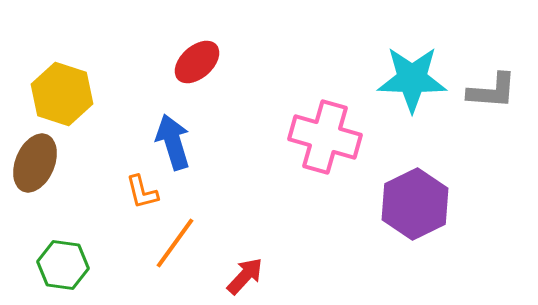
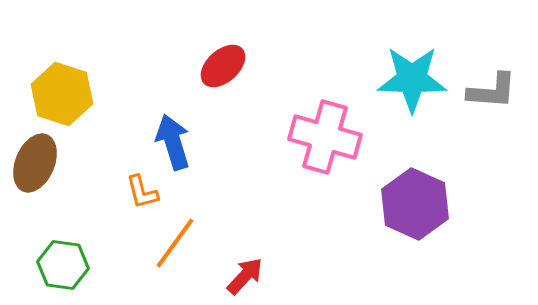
red ellipse: moved 26 px right, 4 px down
purple hexagon: rotated 10 degrees counterclockwise
